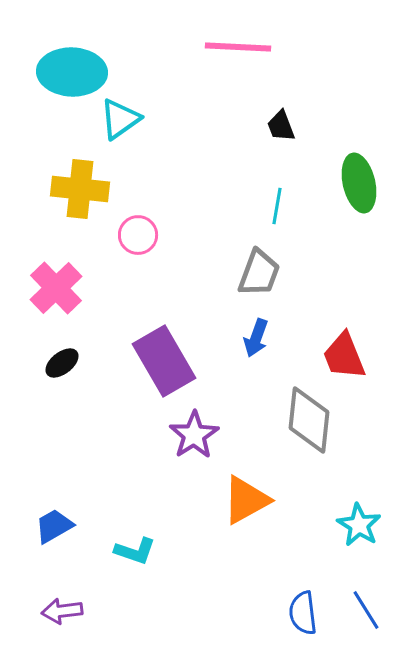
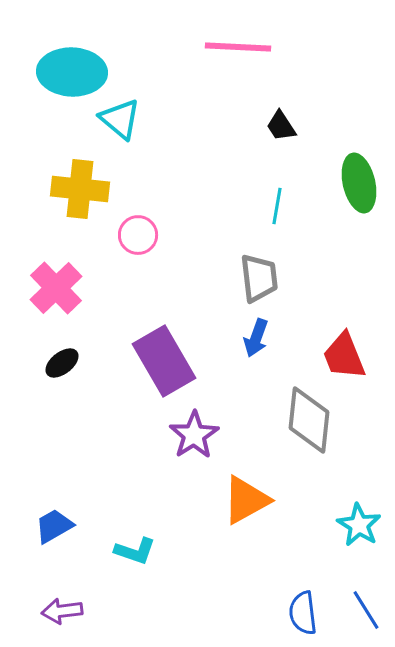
cyan triangle: rotated 45 degrees counterclockwise
black trapezoid: rotated 12 degrees counterclockwise
gray trapezoid: moved 5 px down; rotated 27 degrees counterclockwise
